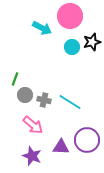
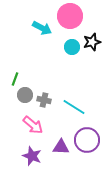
cyan line: moved 4 px right, 5 px down
